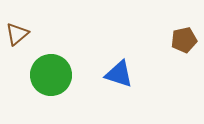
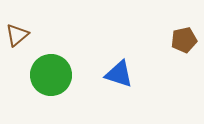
brown triangle: moved 1 px down
